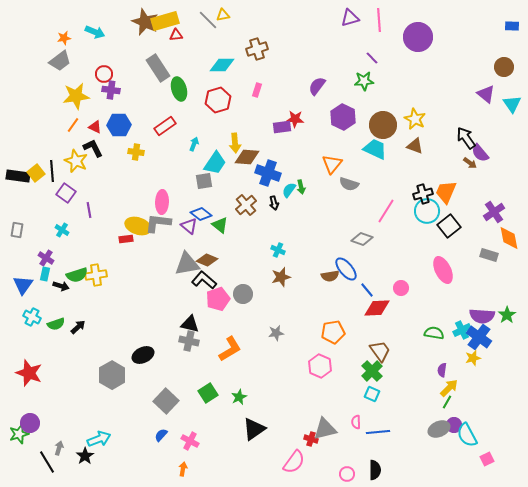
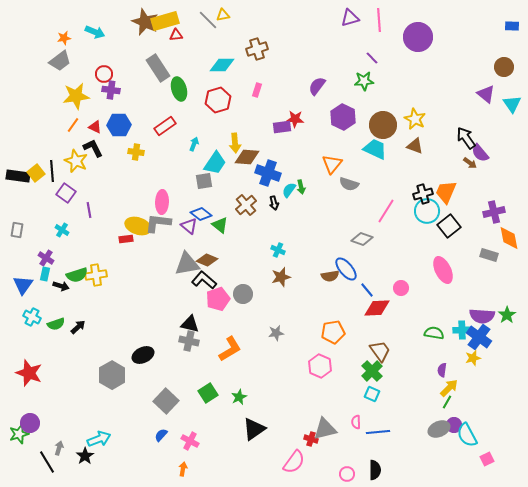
purple cross at (494, 212): rotated 20 degrees clockwise
cyan cross at (462, 330): rotated 24 degrees clockwise
